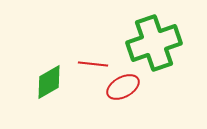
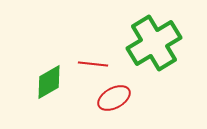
green cross: rotated 12 degrees counterclockwise
red ellipse: moved 9 px left, 11 px down
